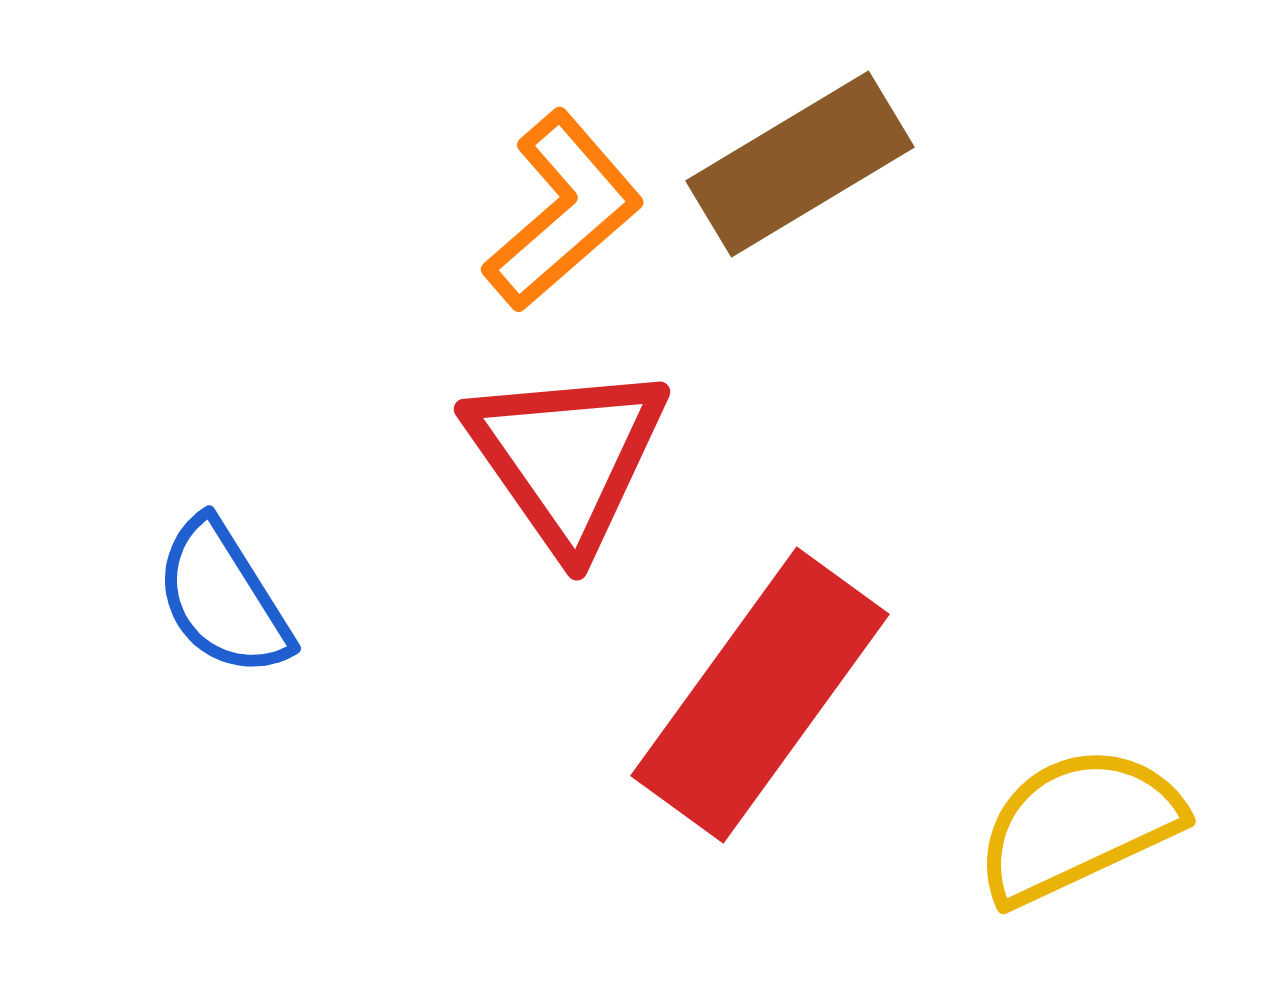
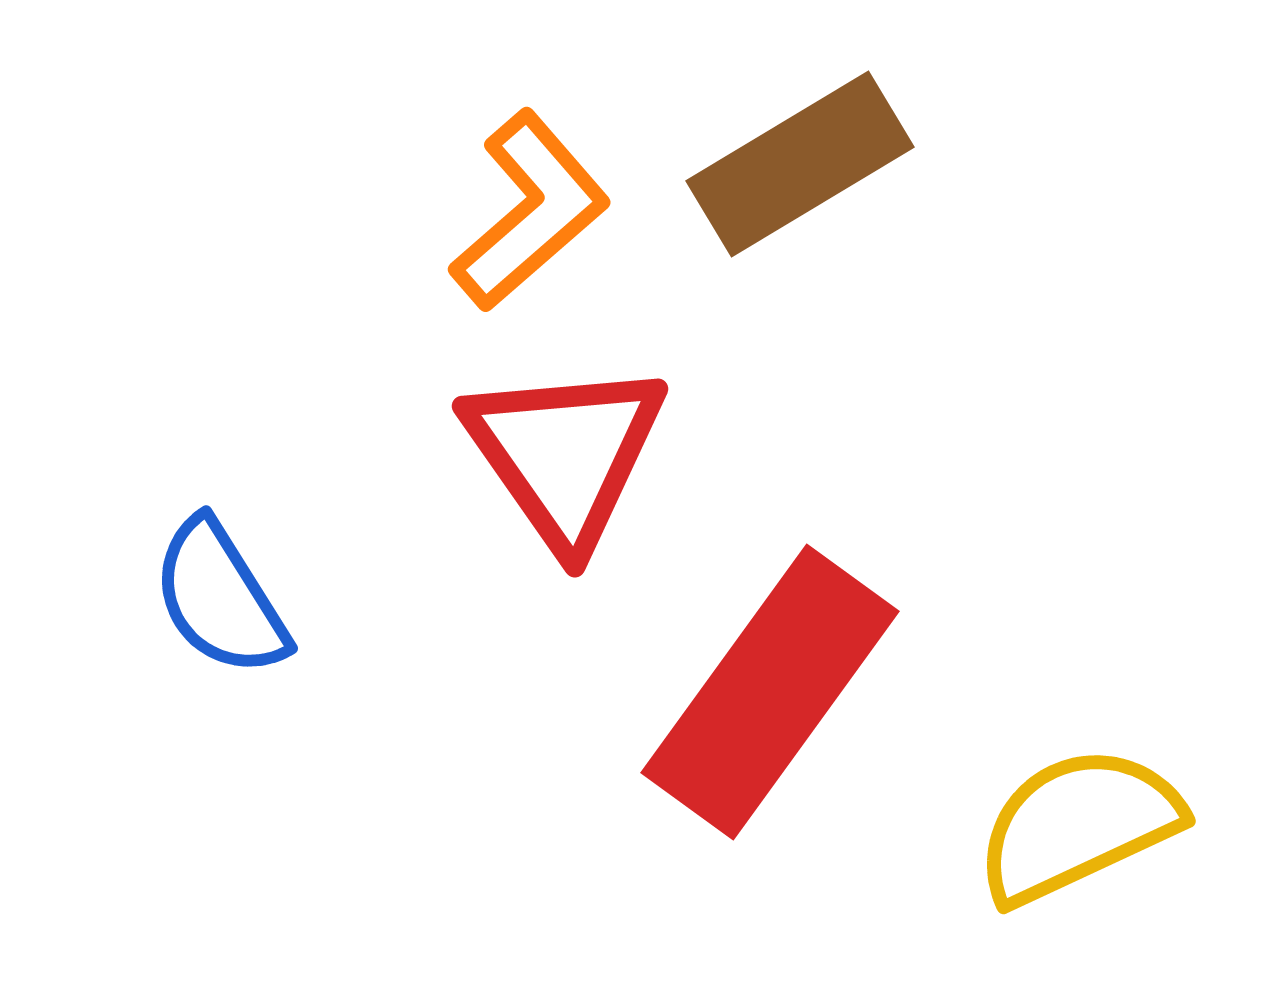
orange L-shape: moved 33 px left
red triangle: moved 2 px left, 3 px up
blue semicircle: moved 3 px left
red rectangle: moved 10 px right, 3 px up
